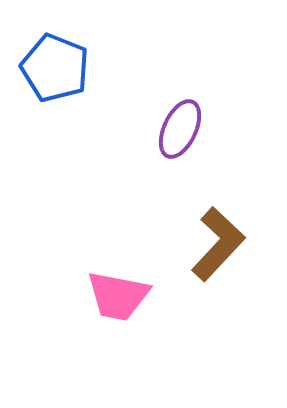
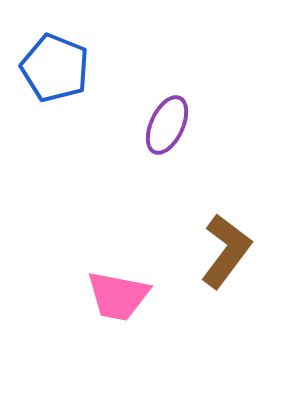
purple ellipse: moved 13 px left, 4 px up
brown L-shape: moved 8 px right, 7 px down; rotated 6 degrees counterclockwise
